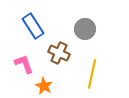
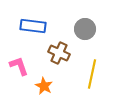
blue rectangle: rotated 50 degrees counterclockwise
pink L-shape: moved 5 px left, 2 px down
